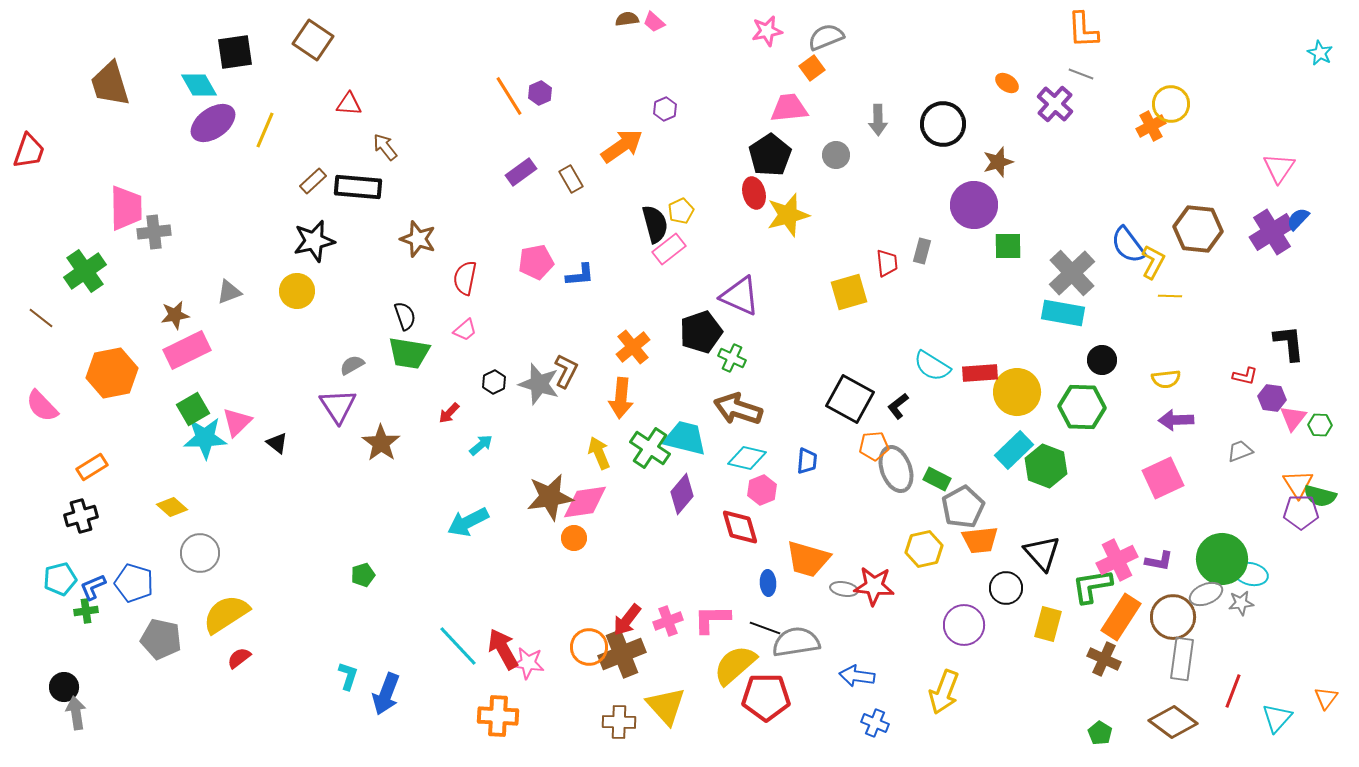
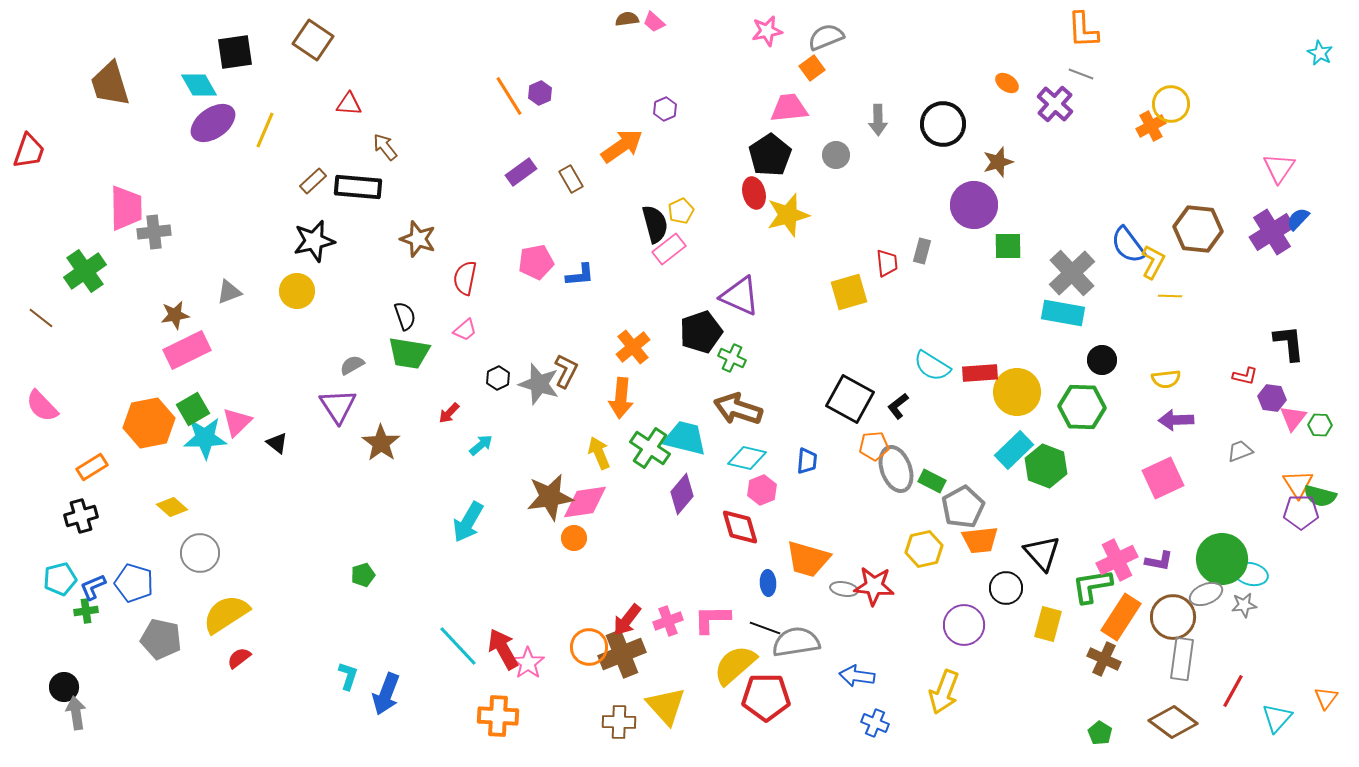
orange hexagon at (112, 373): moved 37 px right, 50 px down
black hexagon at (494, 382): moved 4 px right, 4 px up
green rectangle at (937, 479): moved 5 px left, 2 px down
cyan arrow at (468, 522): rotated 33 degrees counterclockwise
gray star at (1241, 603): moved 3 px right, 2 px down
pink star at (528, 663): rotated 28 degrees clockwise
red line at (1233, 691): rotated 8 degrees clockwise
